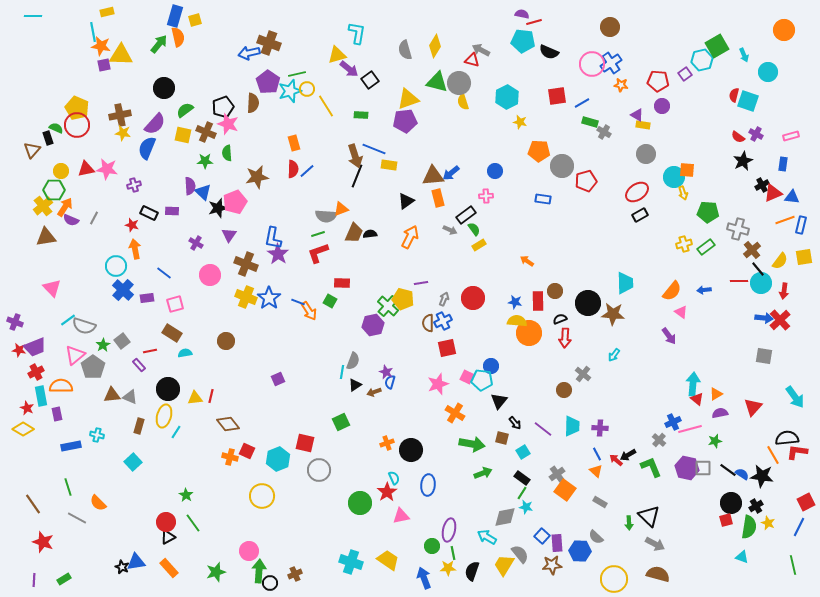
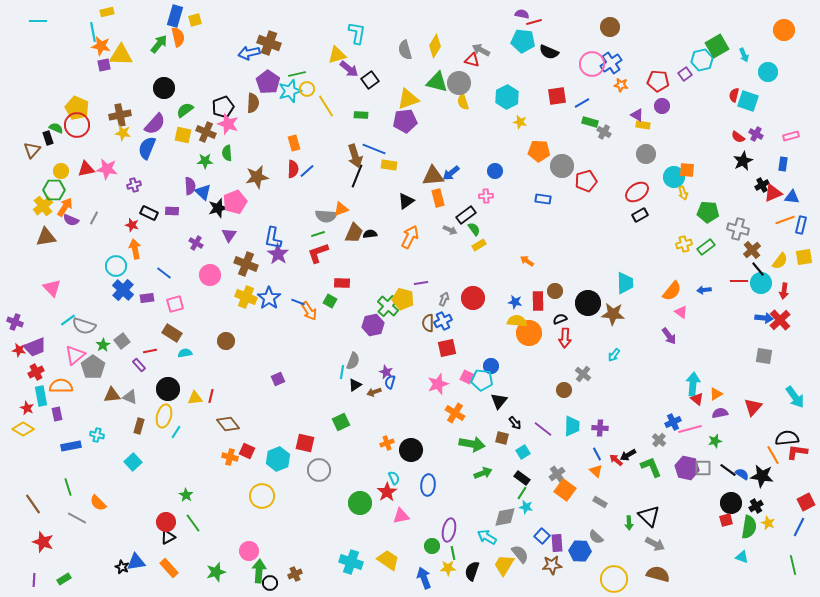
cyan line at (33, 16): moved 5 px right, 5 px down
